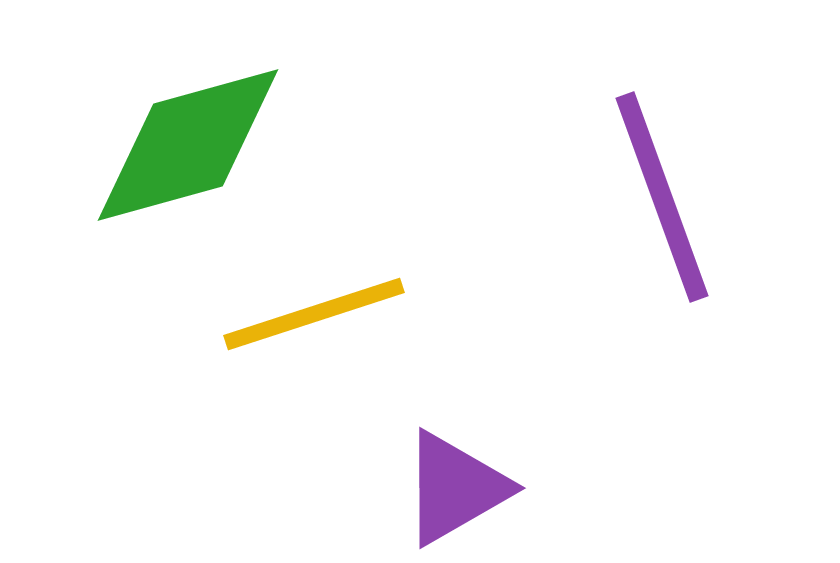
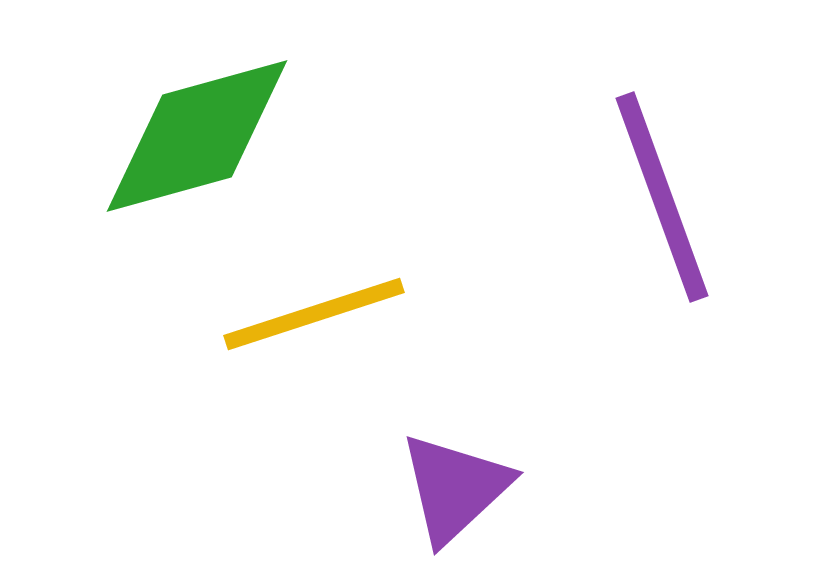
green diamond: moved 9 px right, 9 px up
purple triangle: rotated 13 degrees counterclockwise
